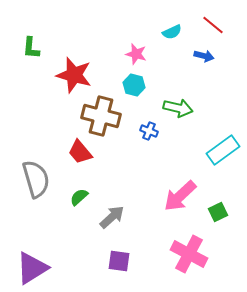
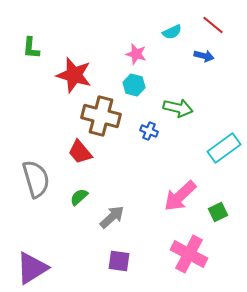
cyan rectangle: moved 1 px right, 2 px up
